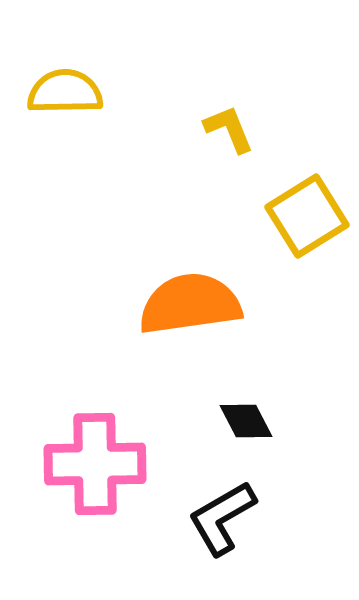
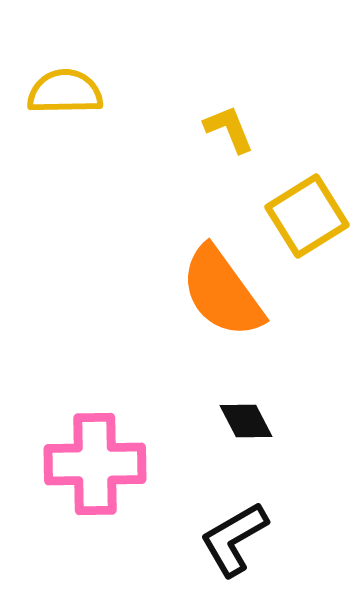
orange semicircle: moved 32 px right, 12 px up; rotated 118 degrees counterclockwise
black L-shape: moved 12 px right, 21 px down
